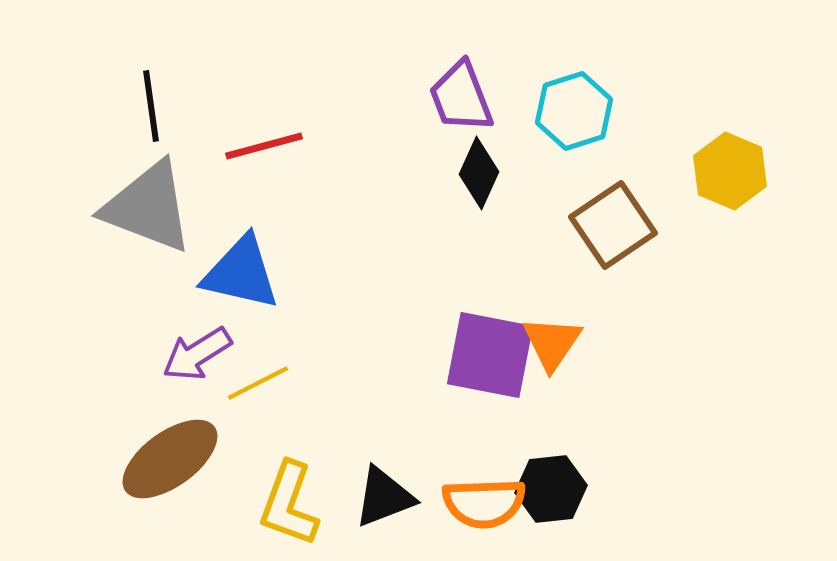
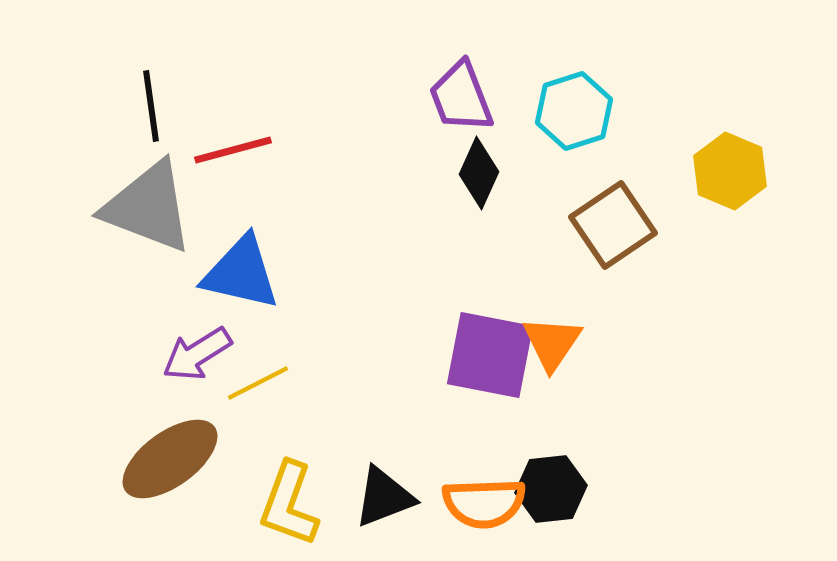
red line: moved 31 px left, 4 px down
